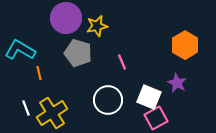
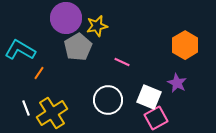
gray pentagon: moved 6 px up; rotated 24 degrees clockwise
pink line: rotated 42 degrees counterclockwise
orange line: rotated 48 degrees clockwise
